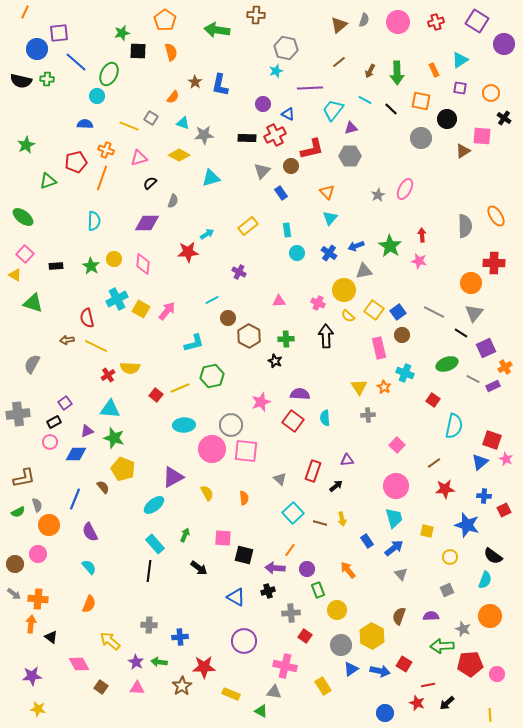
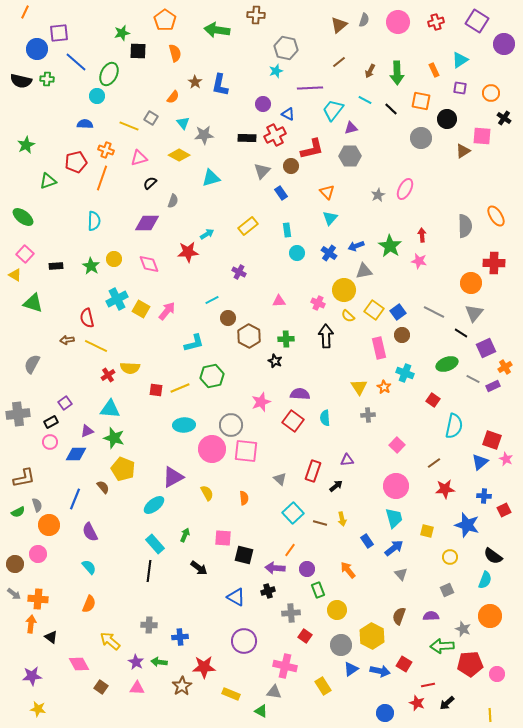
orange semicircle at (171, 52): moved 4 px right, 1 px down
cyan triangle at (183, 123): rotated 32 degrees clockwise
pink diamond at (143, 264): moved 6 px right; rotated 25 degrees counterclockwise
red square at (156, 395): moved 5 px up; rotated 32 degrees counterclockwise
black rectangle at (54, 422): moved 3 px left
